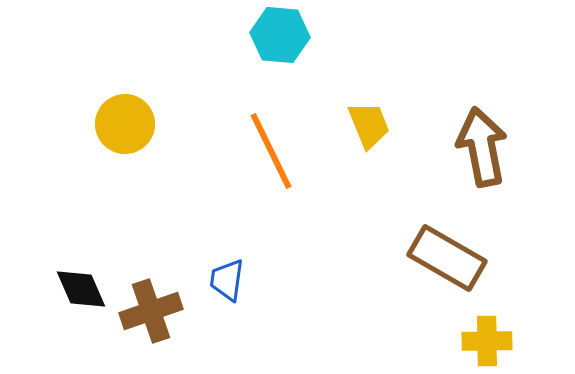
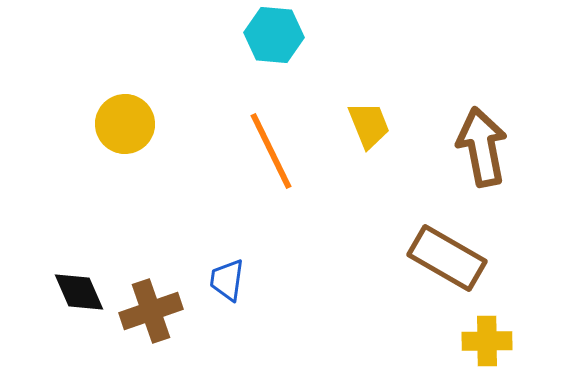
cyan hexagon: moved 6 px left
black diamond: moved 2 px left, 3 px down
